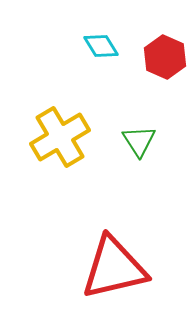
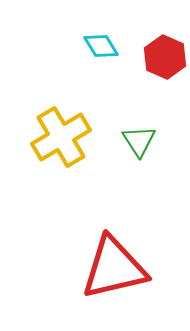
yellow cross: moved 1 px right
